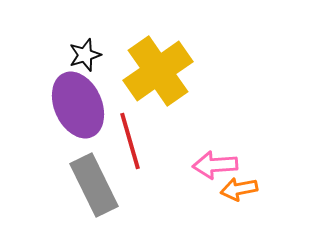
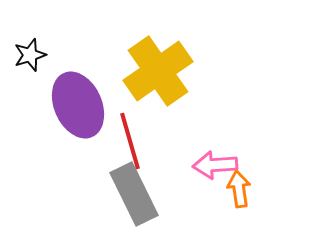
black star: moved 55 px left
gray rectangle: moved 40 px right, 9 px down
orange arrow: rotated 93 degrees clockwise
